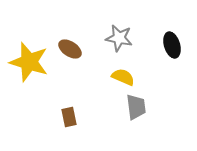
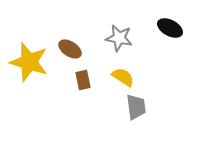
black ellipse: moved 2 px left, 17 px up; rotated 45 degrees counterclockwise
yellow semicircle: rotated 10 degrees clockwise
brown rectangle: moved 14 px right, 37 px up
